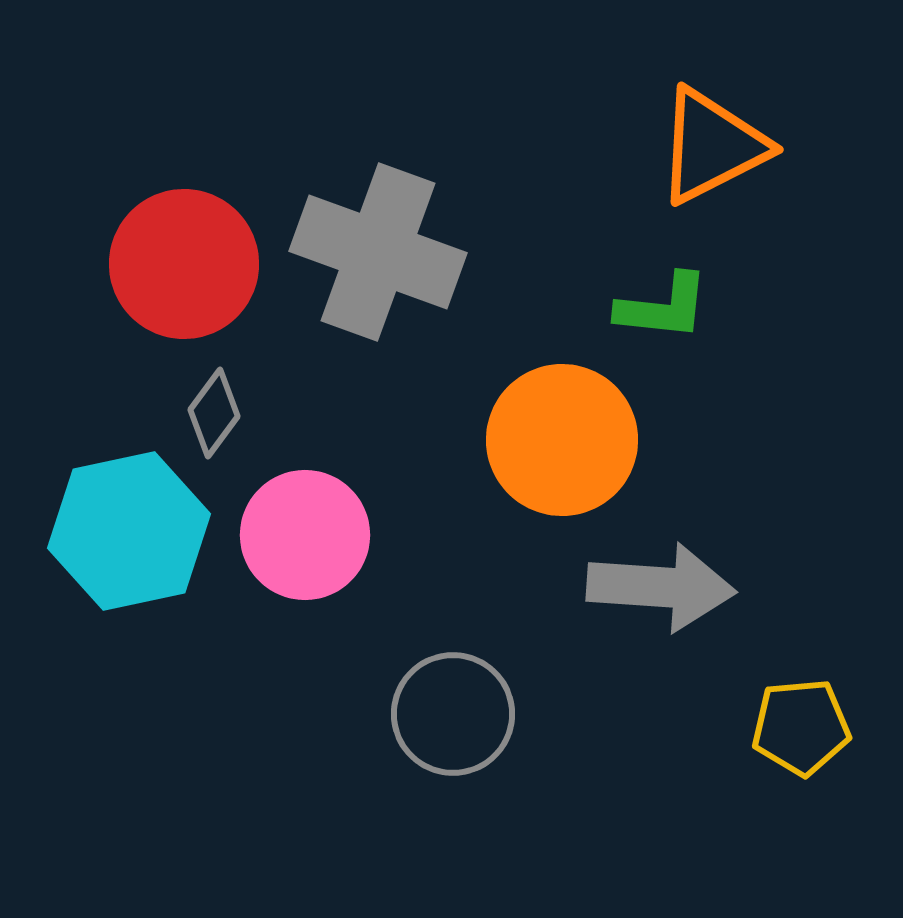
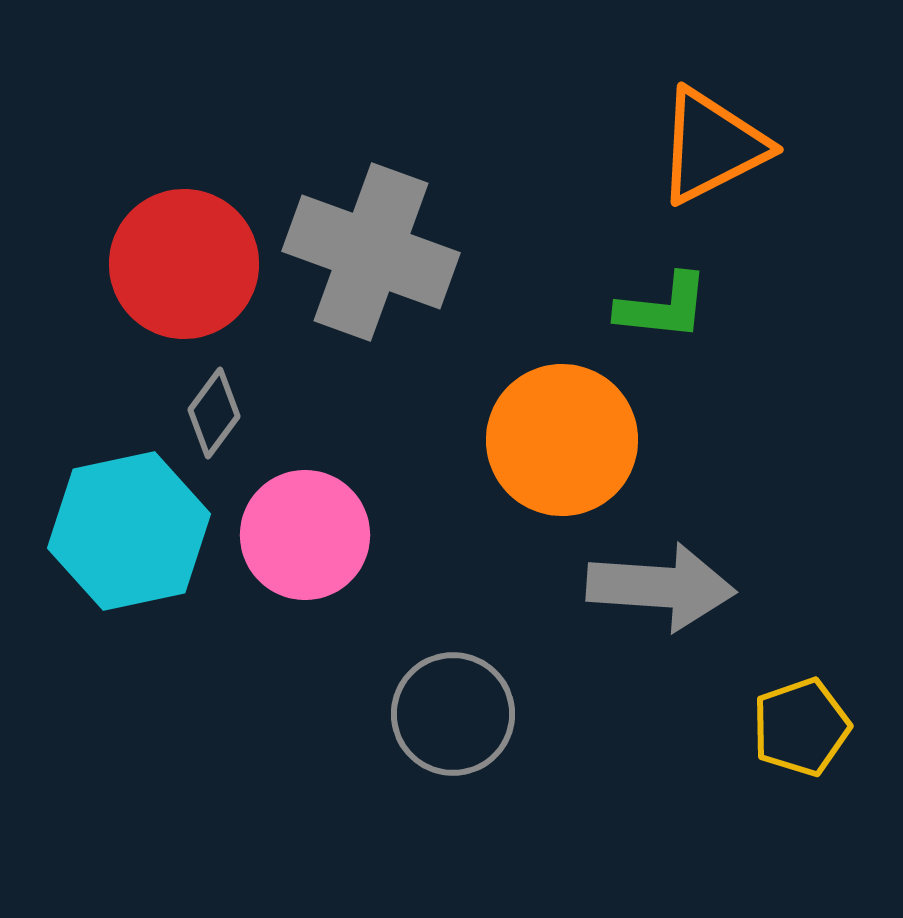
gray cross: moved 7 px left
yellow pentagon: rotated 14 degrees counterclockwise
